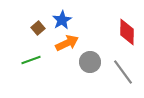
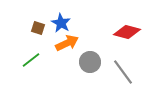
blue star: moved 1 px left, 3 px down; rotated 12 degrees counterclockwise
brown square: rotated 32 degrees counterclockwise
red diamond: rotated 76 degrees counterclockwise
green line: rotated 18 degrees counterclockwise
